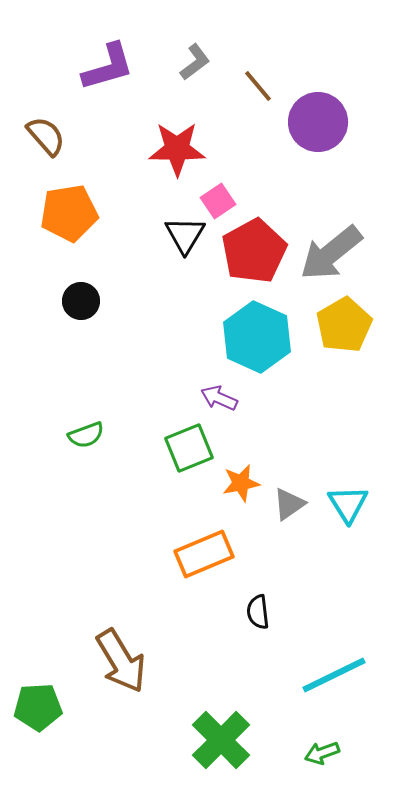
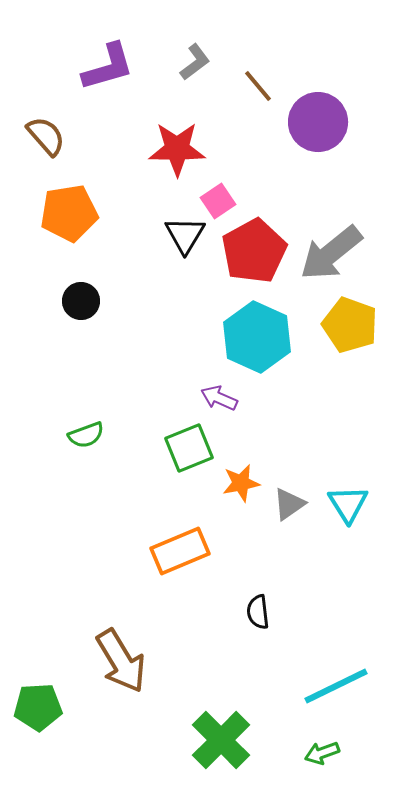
yellow pentagon: moved 6 px right; rotated 22 degrees counterclockwise
orange rectangle: moved 24 px left, 3 px up
cyan line: moved 2 px right, 11 px down
